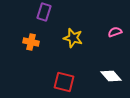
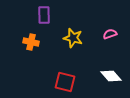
purple rectangle: moved 3 px down; rotated 18 degrees counterclockwise
pink semicircle: moved 5 px left, 2 px down
red square: moved 1 px right
